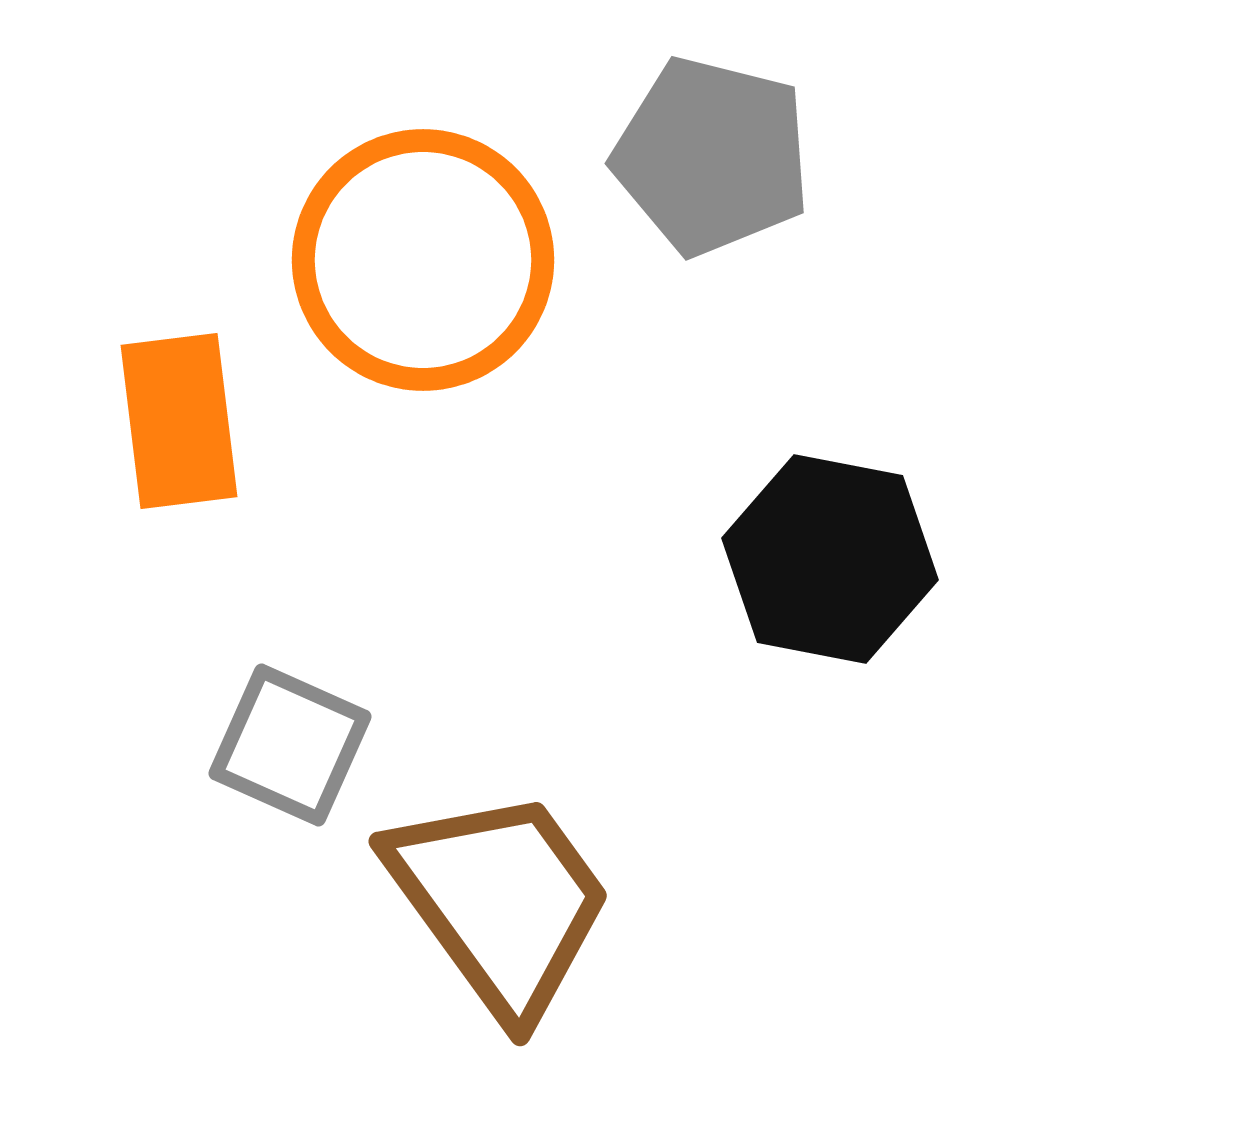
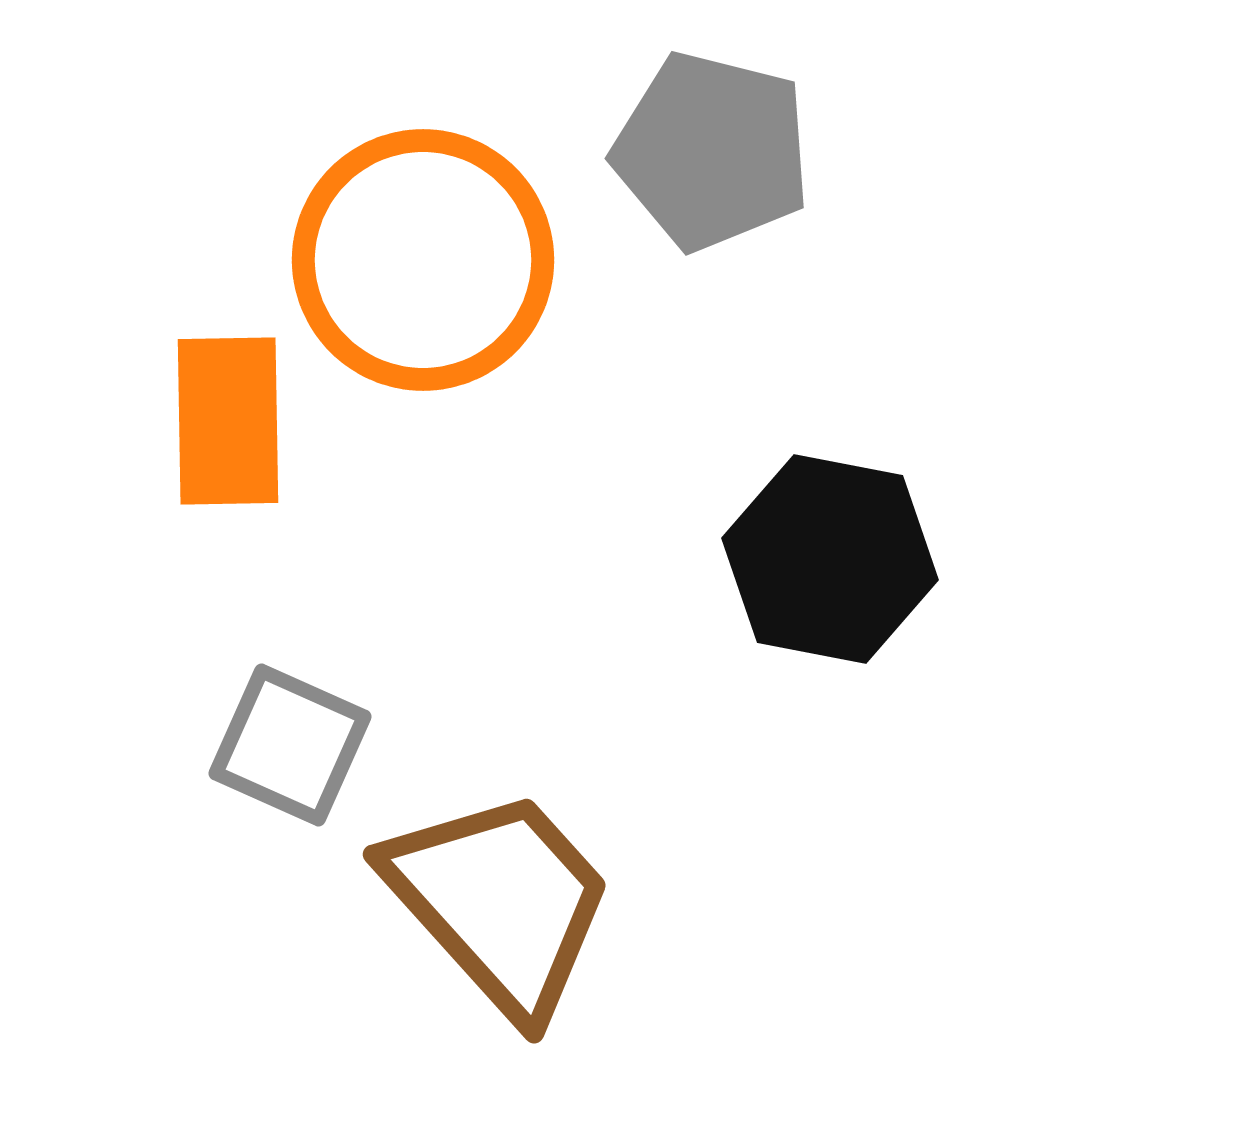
gray pentagon: moved 5 px up
orange rectangle: moved 49 px right; rotated 6 degrees clockwise
brown trapezoid: rotated 6 degrees counterclockwise
